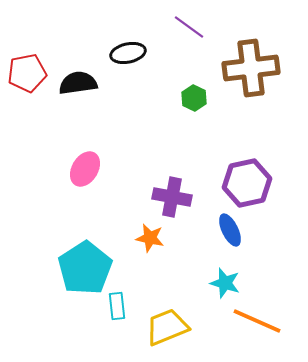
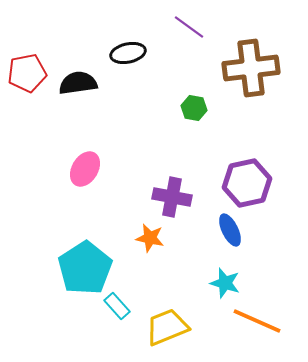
green hexagon: moved 10 px down; rotated 15 degrees counterclockwise
cyan rectangle: rotated 36 degrees counterclockwise
